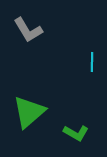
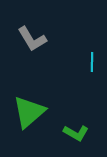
gray L-shape: moved 4 px right, 9 px down
